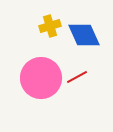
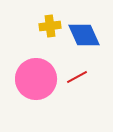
yellow cross: rotated 10 degrees clockwise
pink circle: moved 5 px left, 1 px down
